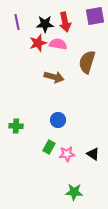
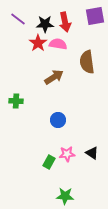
purple line: moved 1 px right, 3 px up; rotated 42 degrees counterclockwise
red star: rotated 18 degrees counterclockwise
brown semicircle: rotated 25 degrees counterclockwise
brown arrow: rotated 48 degrees counterclockwise
green cross: moved 25 px up
green rectangle: moved 15 px down
black triangle: moved 1 px left, 1 px up
green star: moved 9 px left, 4 px down
